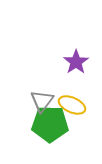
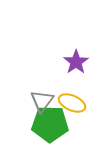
yellow ellipse: moved 2 px up
